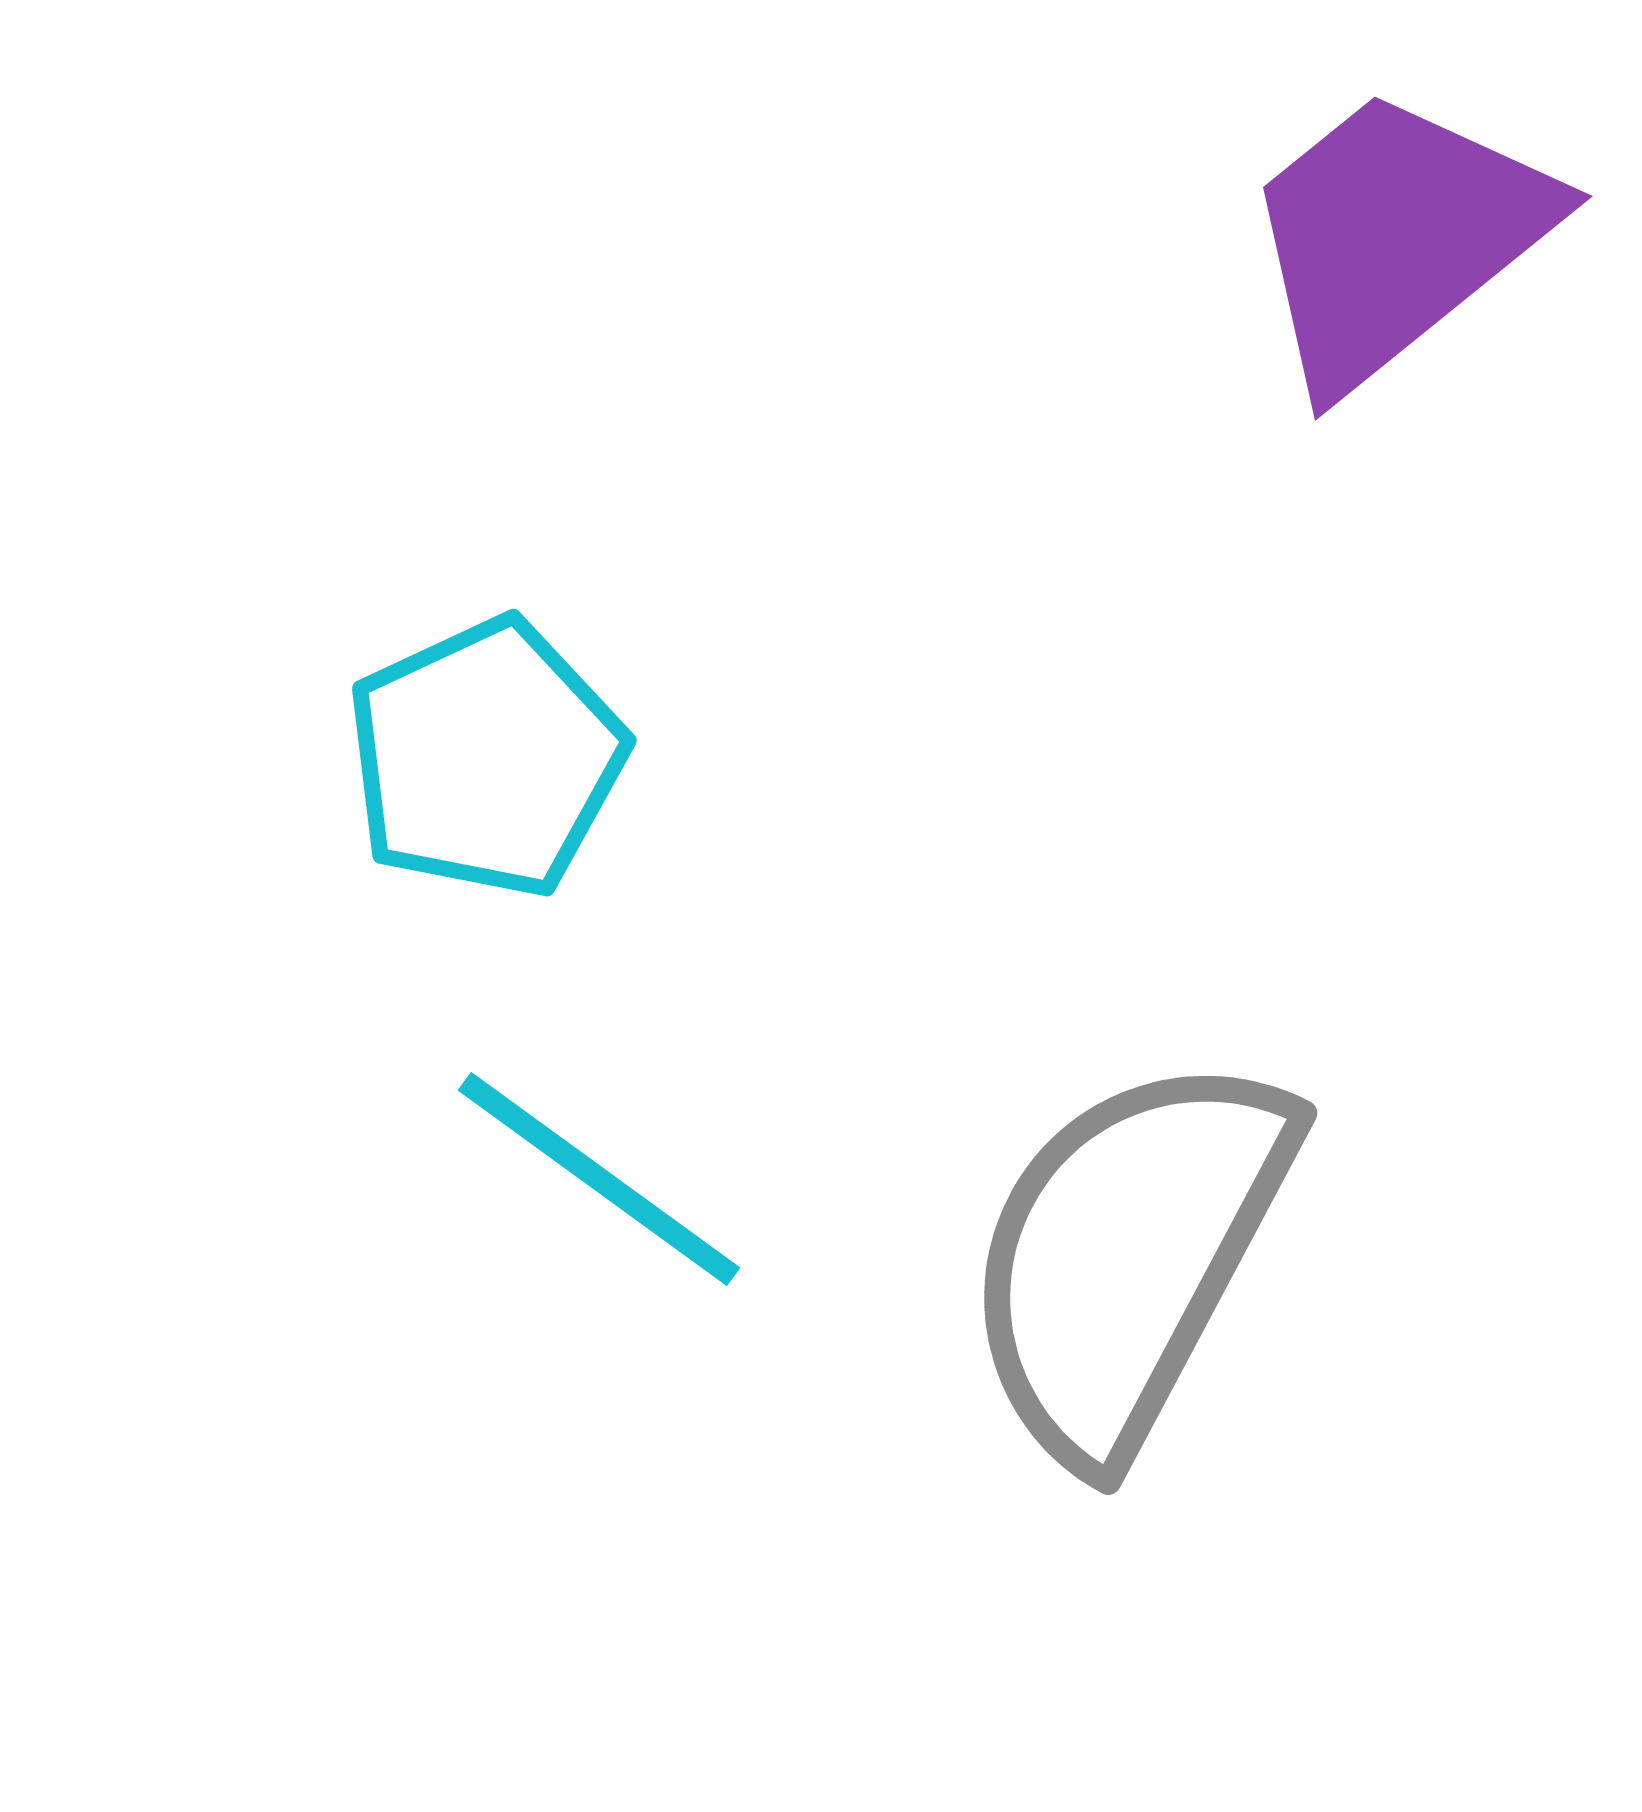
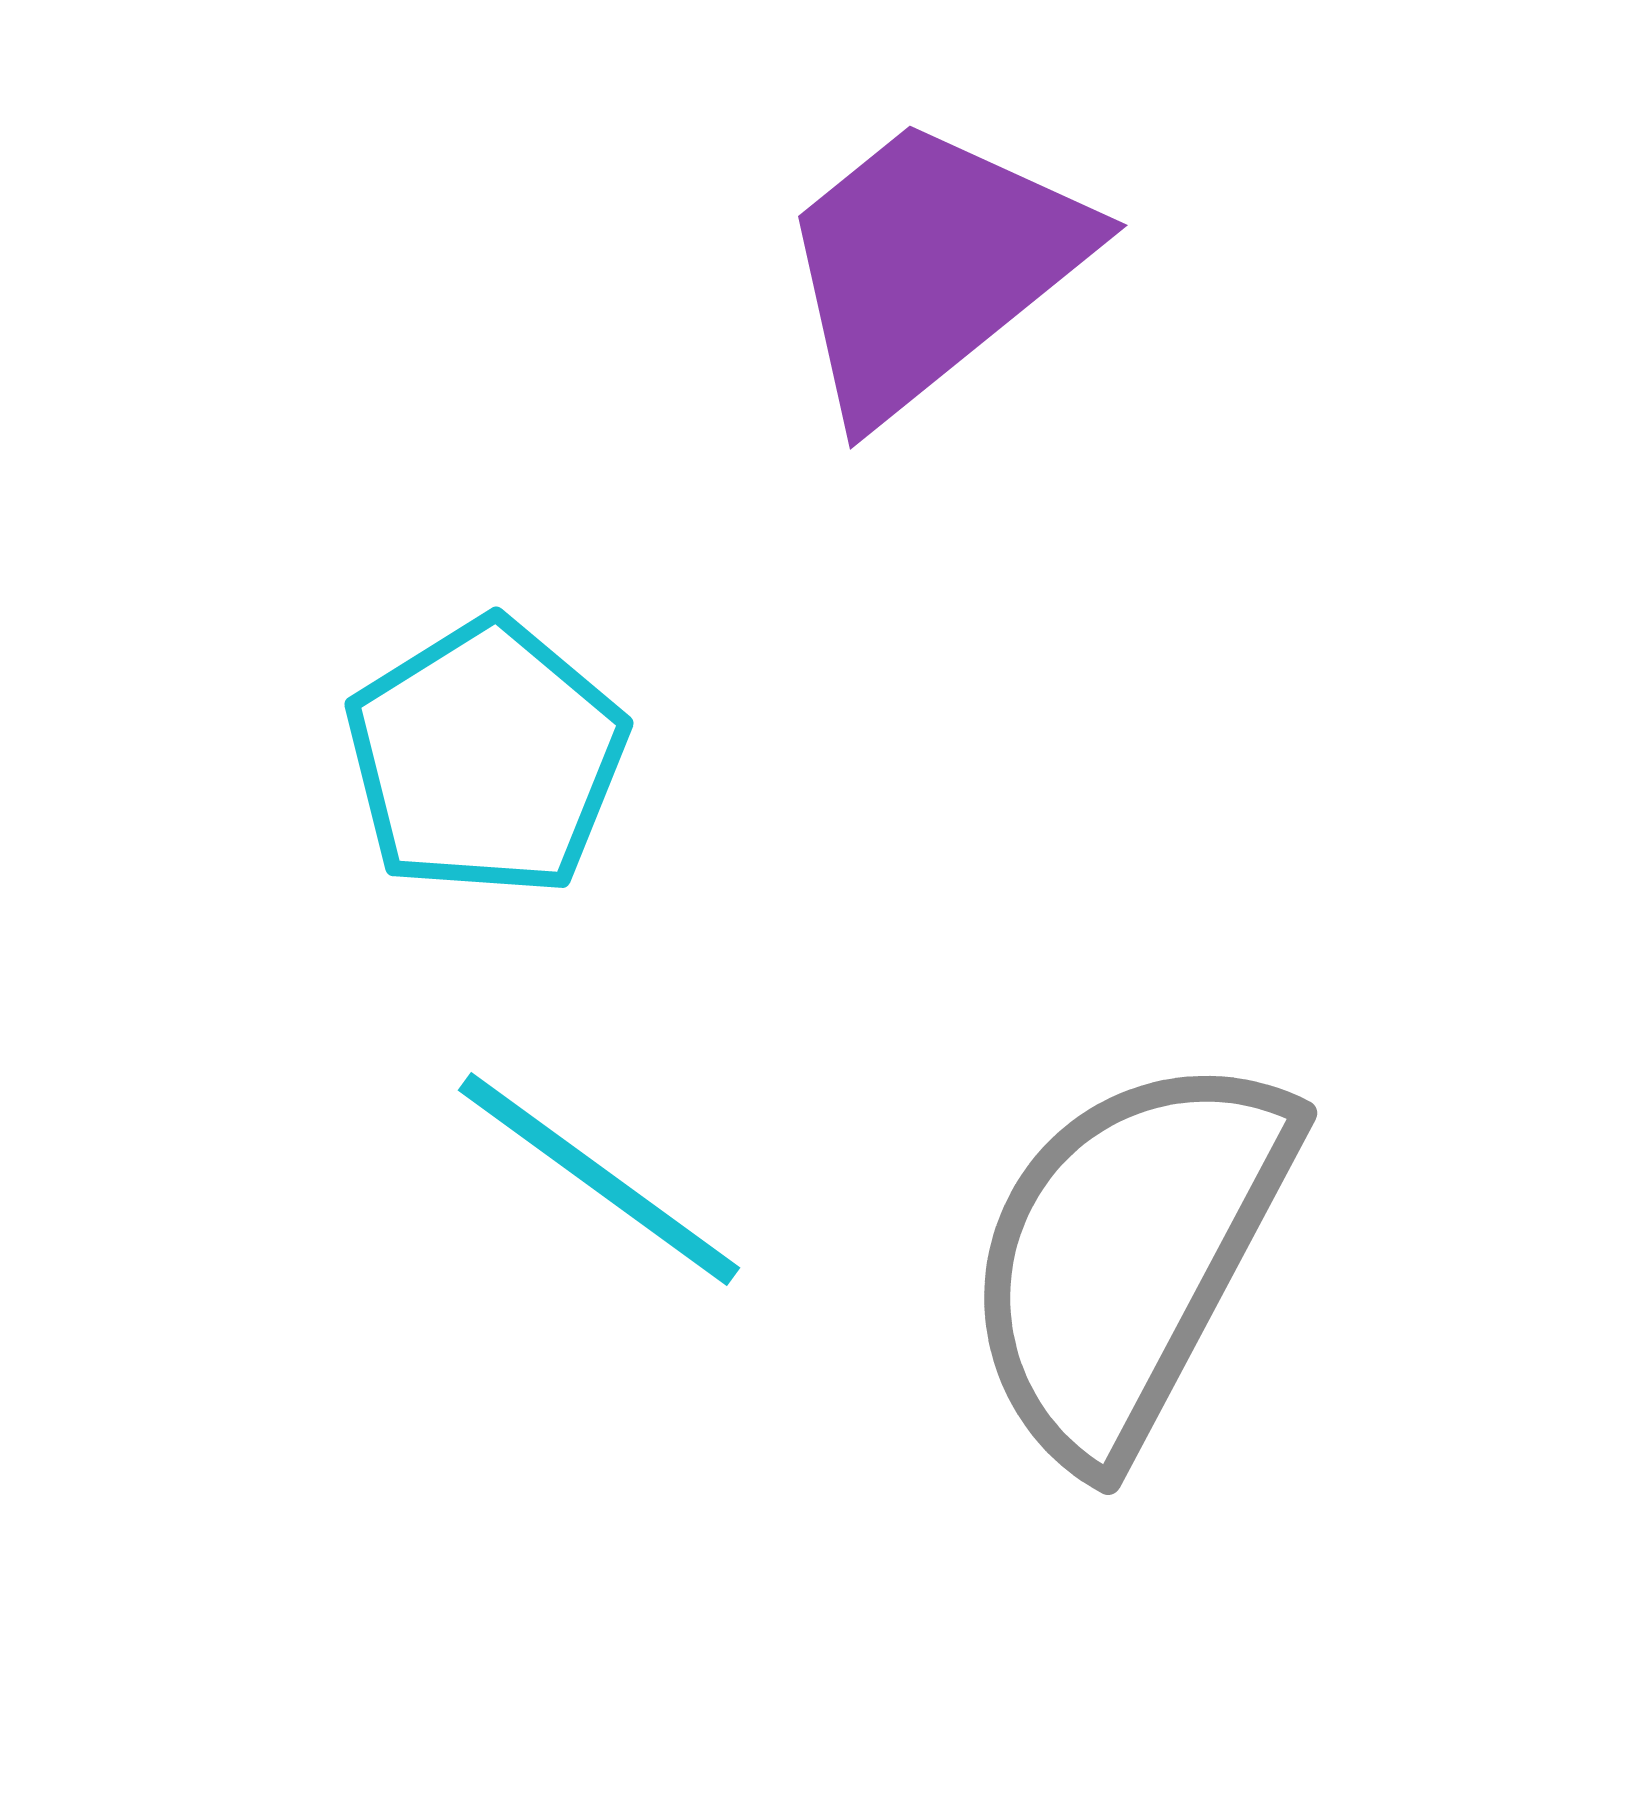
purple trapezoid: moved 465 px left, 29 px down
cyan pentagon: rotated 7 degrees counterclockwise
